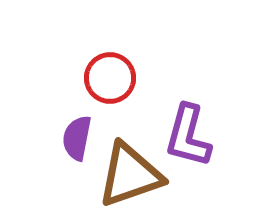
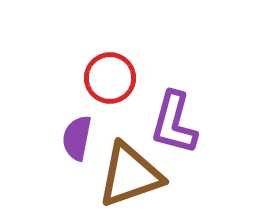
purple L-shape: moved 14 px left, 13 px up
